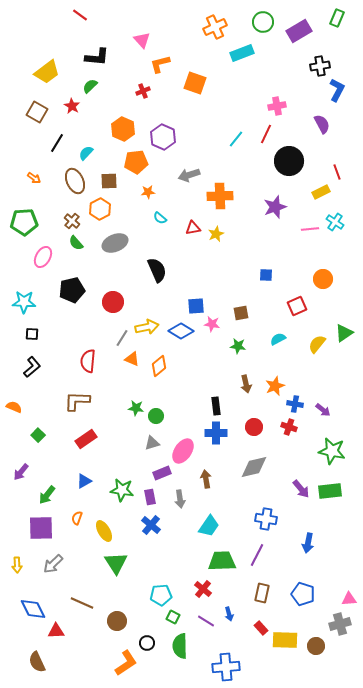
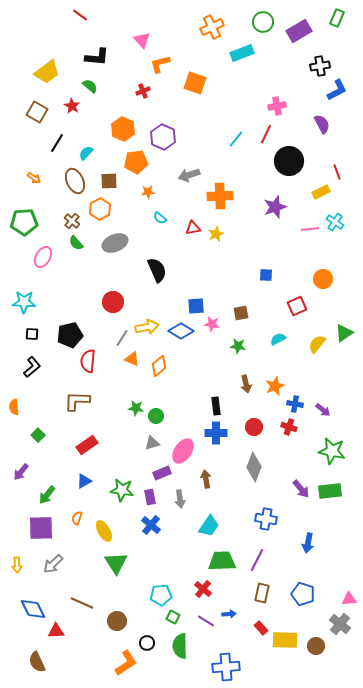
orange cross at (215, 27): moved 3 px left
green semicircle at (90, 86): rotated 84 degrees clockwise
blue L-shape at (337, 90): rotated 35 degrees clockwise
black pentagon at (72, 290): moved 2 px left, 45 px down
orange semicircle at (14, 407): rotated 119 degrees counterclockwise
red rectangle at (86, 439): moved 1 px right, 6 px down
gray diamond at (254, 467): rotated 56 degrees counterclockwise
purple line at (257, 555): moved 5 px down
blue arrow at (229, 614): rotated 80 degrees counterclockwise
gray cross at (340, 624): rotated 35 degrees counterclockwise
